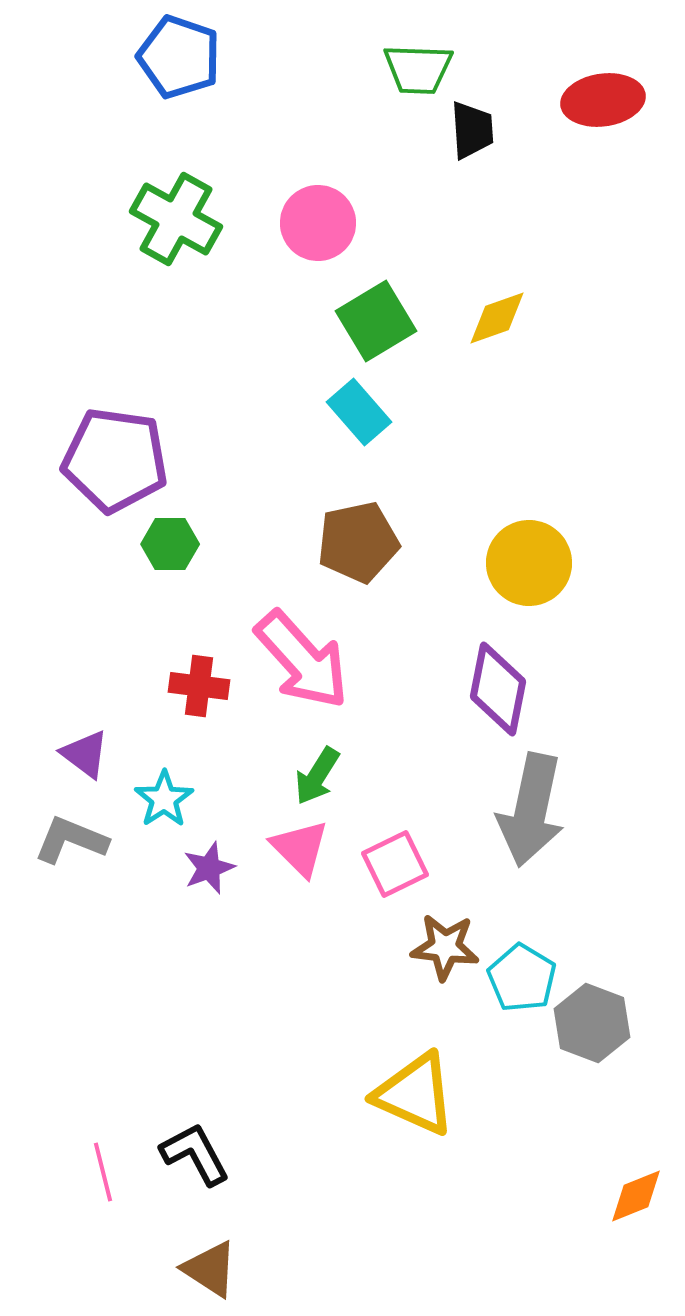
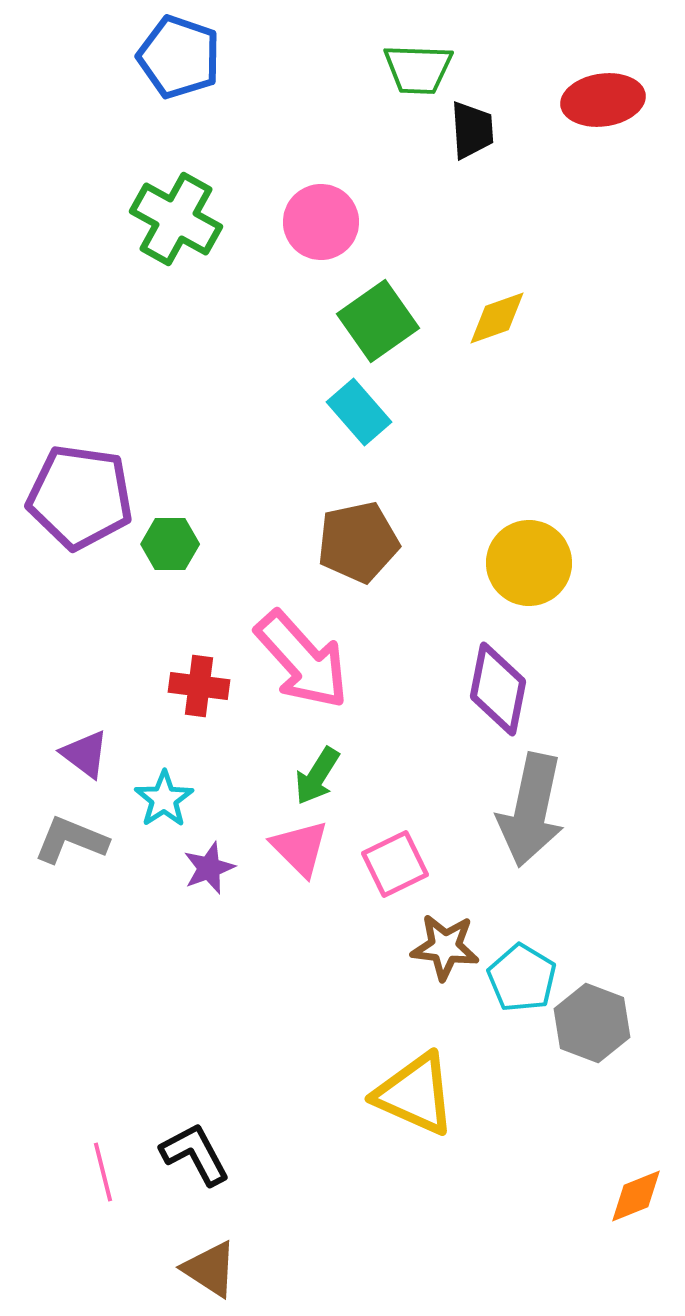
pink circle: moved 3 px right, 1 px up
green square: moved 2 px right; rotated 4 degrees counterclockwise
purple pentagon: moved 35 px left, 37 px down
